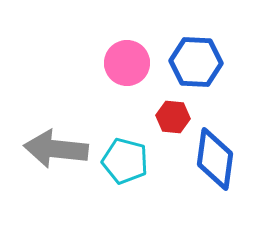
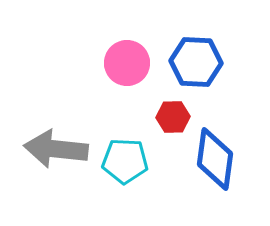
red hexagon: rotated 8 degrees counterclockwise
cyan pentagon: rotated 12 degrees counterclockwise
